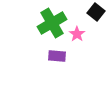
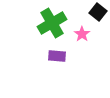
black square: moved 2 px right
pink star: moved 5 px right
